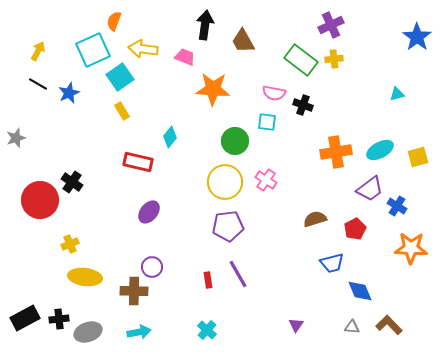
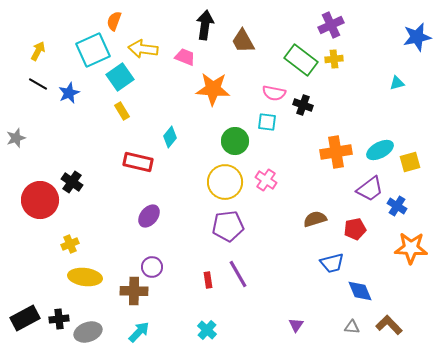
blue star at (417, 37): rotated 24 degrees clockwise
cyan triangle at (397, 94): moved 11 px up
yellow square at (418, 157): moved 8 px left, 5 px down
purple ellipse at (149, 212): moved 4 px down
red pentagon at (355, 229): rotated 15 degrees clockwise
cyan arrow at (139, 332): rotated 35 degrees counterclockwise
